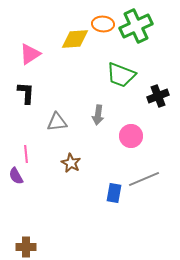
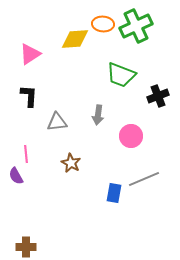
black L-shape: moved 3 px right, 3 px down
